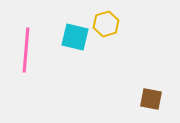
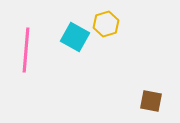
cyan square: rotated 16 degrees clockwise
brown square: moved 2 px down
